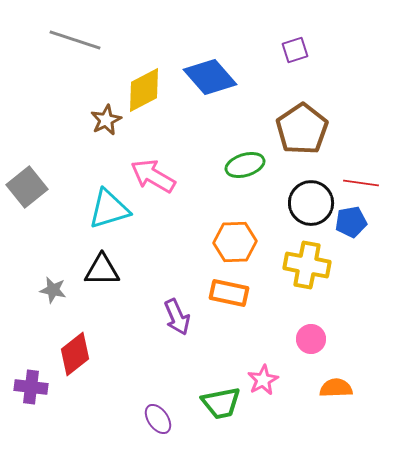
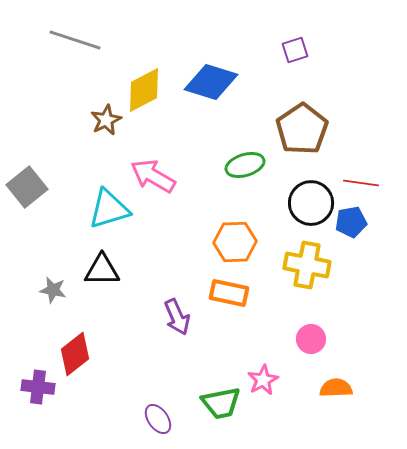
blue diamond: moved 1 px right, 5 px down; rotated 32 degrees counterclockwise
purple cross: moved 7 px right
